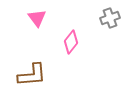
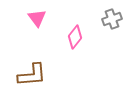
gray cross: moved 2 px right, 1 px down
pink diamond: moved 4 px right, 5 px up
